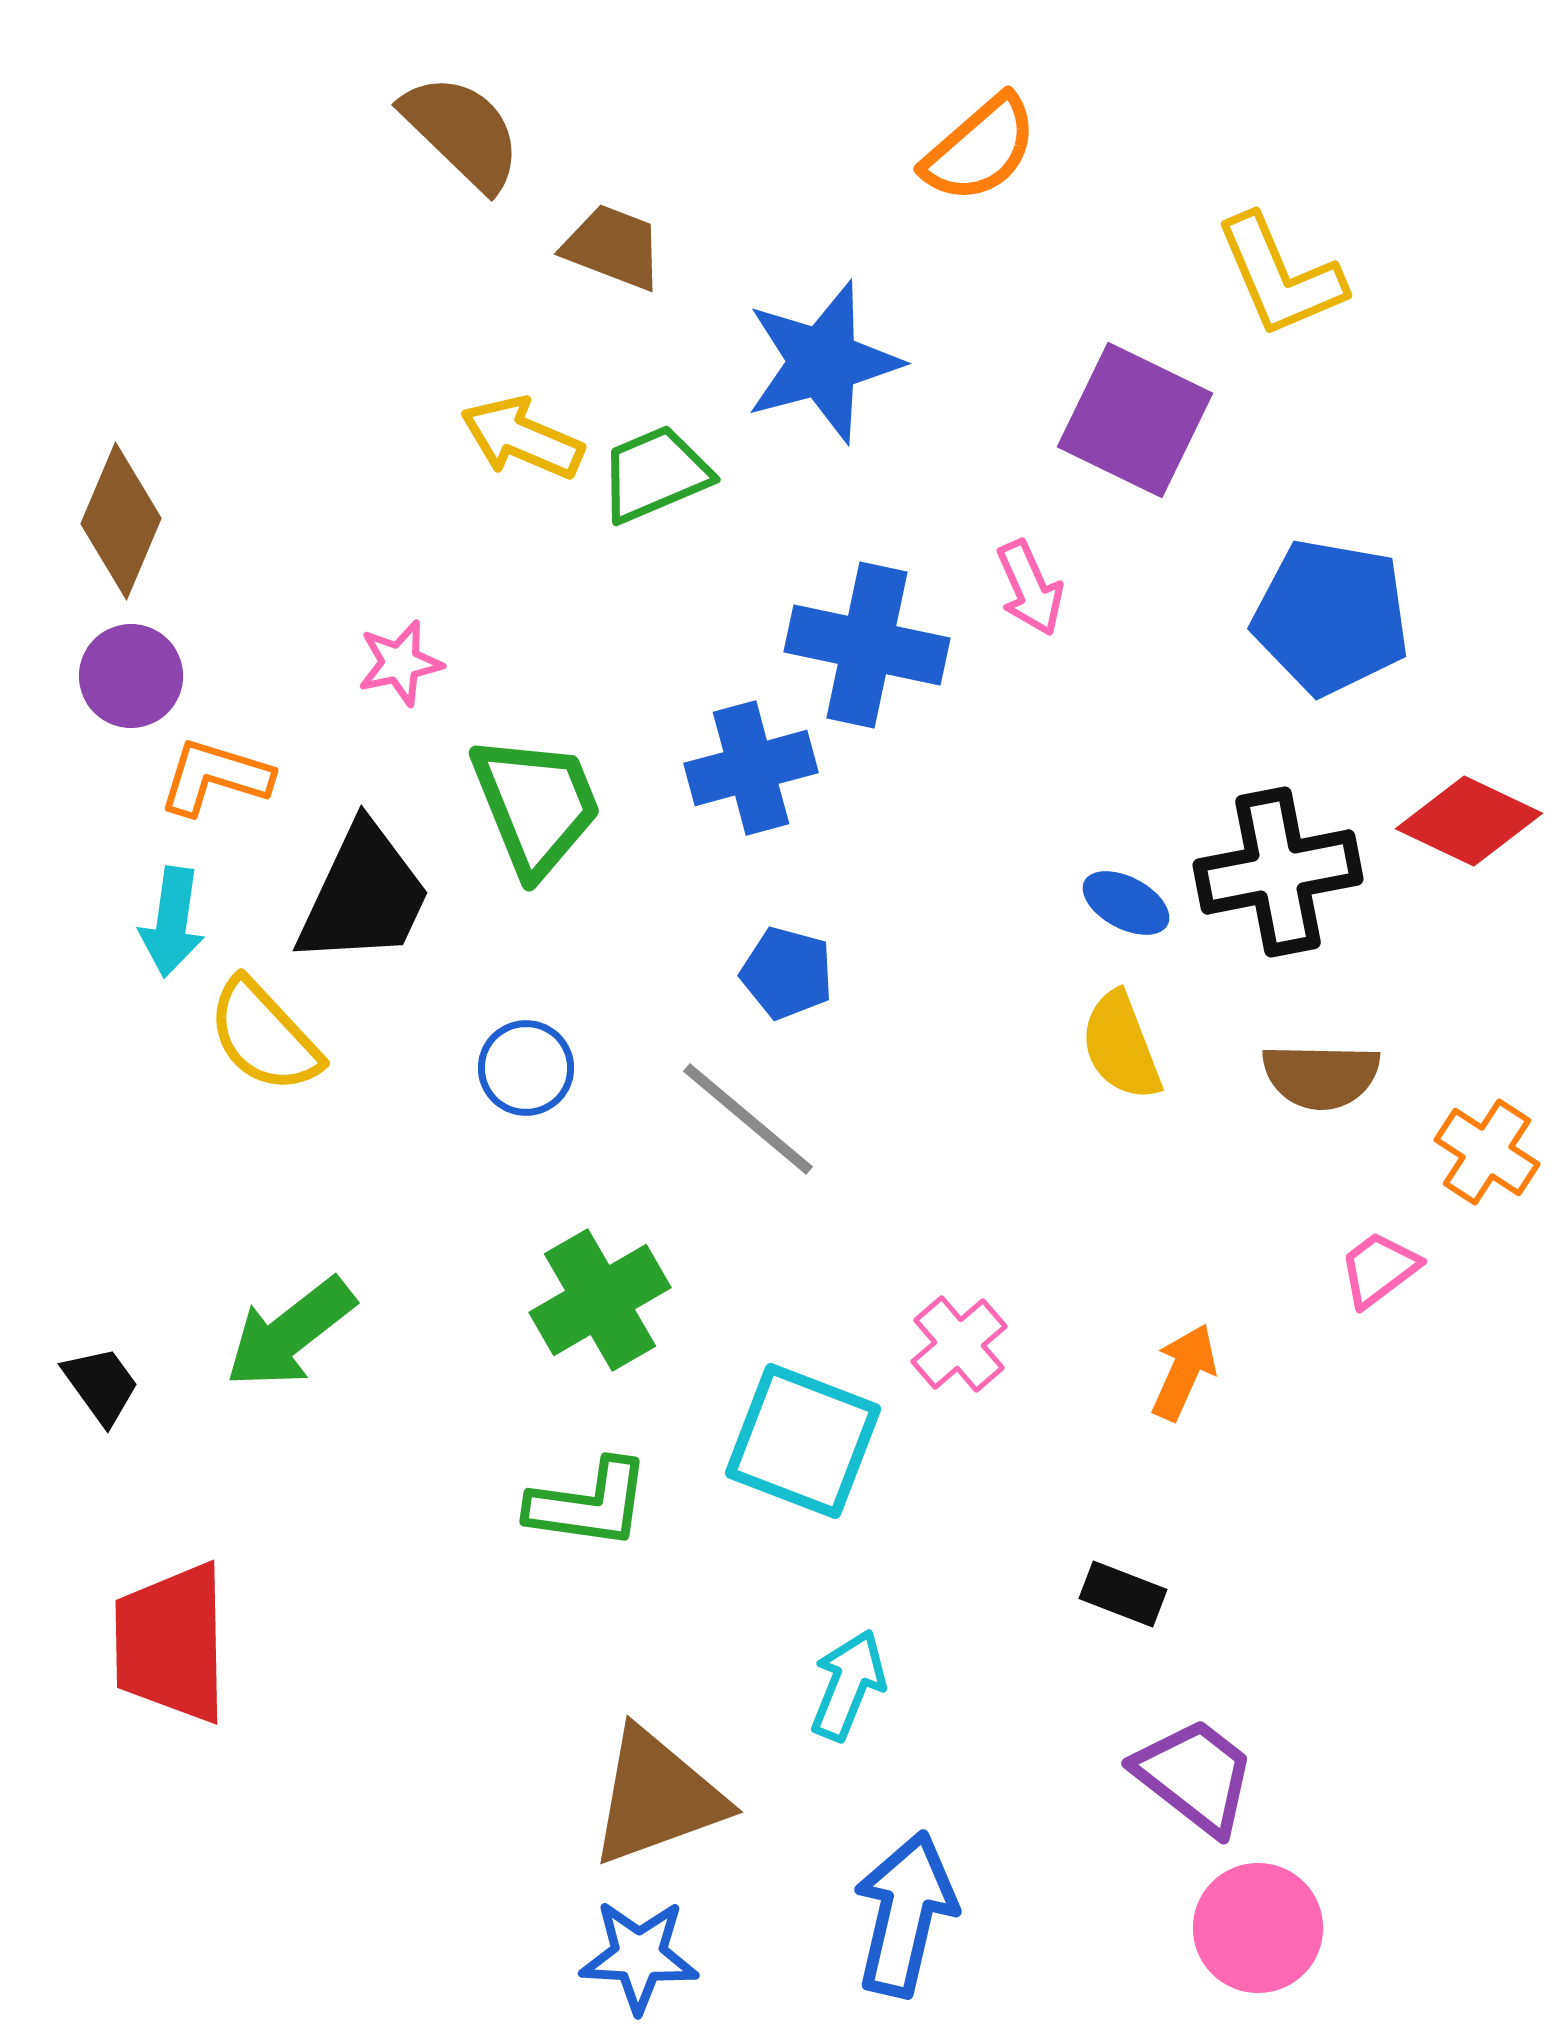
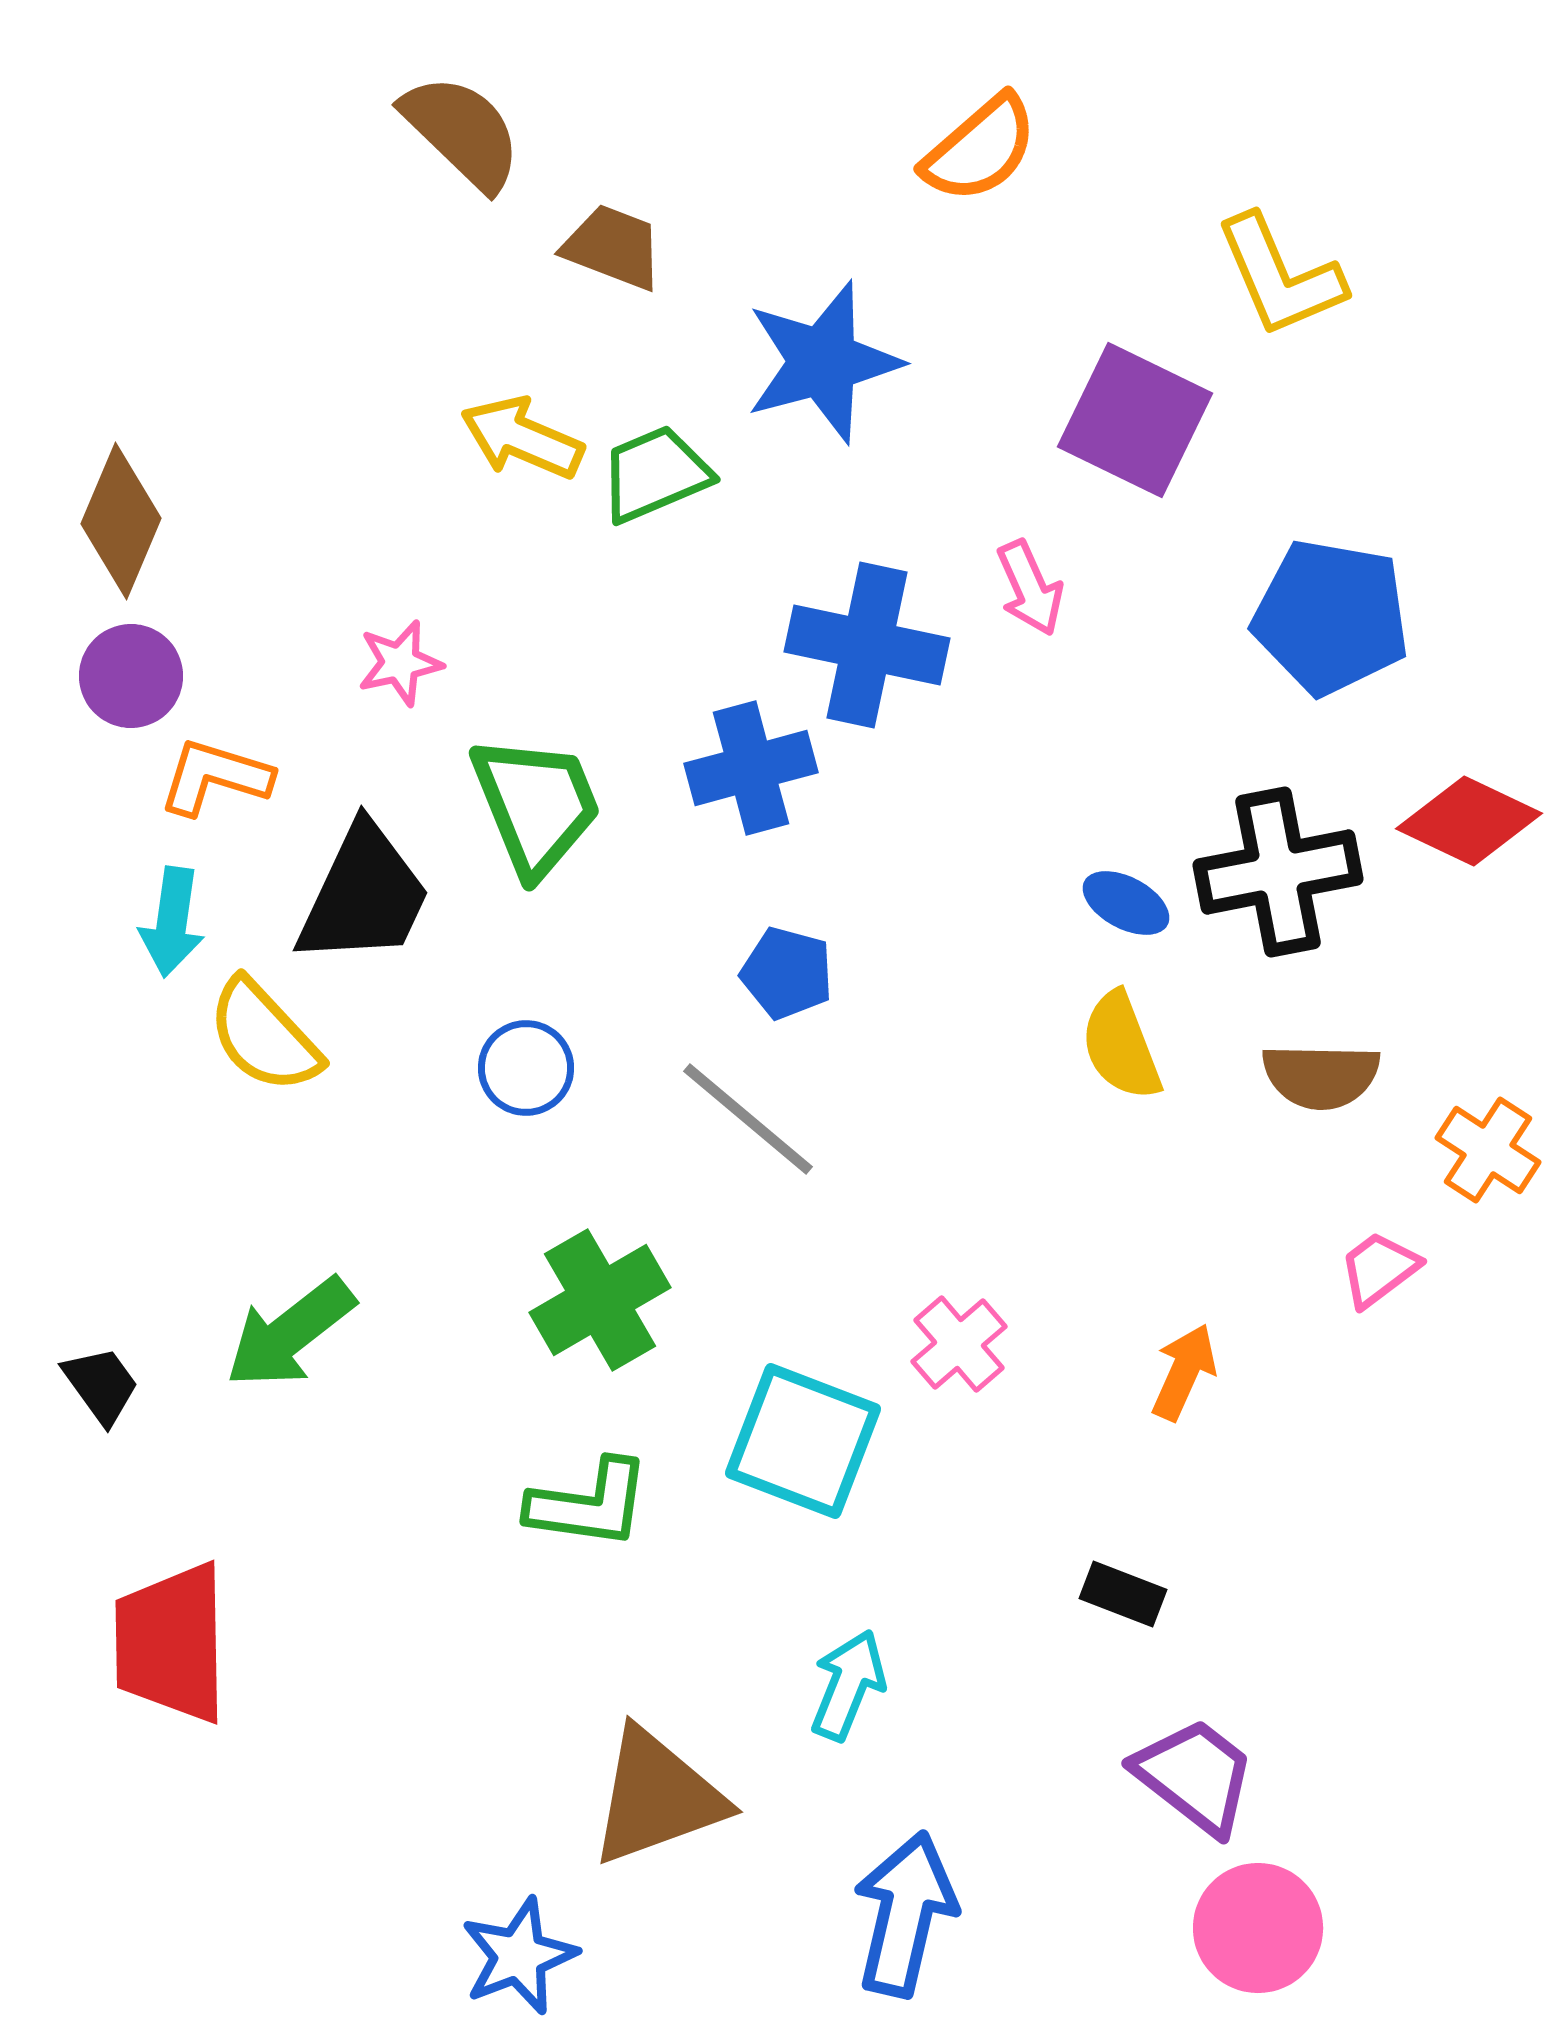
orange cross at (1487, 1152): moved 1 px right, 2 px up
blue star at (639, 1956): moved 120 px left; rotated 24 degrees counterclockwise
